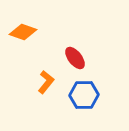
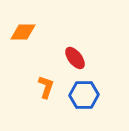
orange diamond: rotated 20 degrees counterclockwise
orange L-shape: moved 5 px down; rotated 20 degrees counterclockwise
